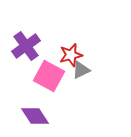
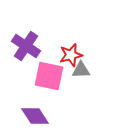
purple cross: rotated 20 degrees counterclockwise
gray triangle: rotated 24 degrees clockwise
pink square: rotated 16 degrees counterclockwise
